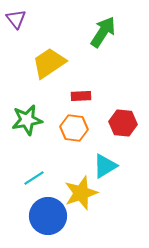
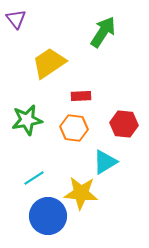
red hexagon: moved 1 px right, 1 px down
cyan triangle: moved 4 px up
yellow star: rotated 24 degrees clockwise
